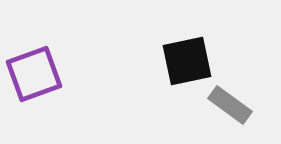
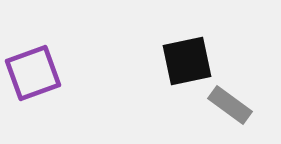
purple square: moved 1 px left, 1 px up
